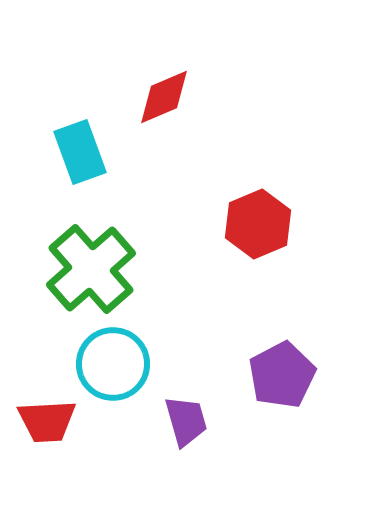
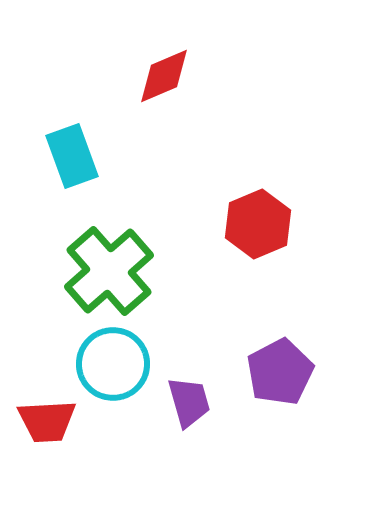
red diamond: moved 21 px up
cyan rectangle: moved 8 px left, 4 px down
green cross: moved 18 px right, 2 px down
purple pentagon: moved 2 px left, 3 px up
purple trapezoid: moved 3 px right, 19 px up
